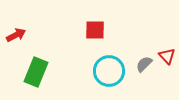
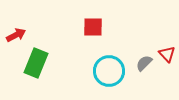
red square: moved 2 px left, 3 px up
red triangle: moved 2 px up
gray semicircle: moved 1 px up
green rectangle: moved 9 px up
